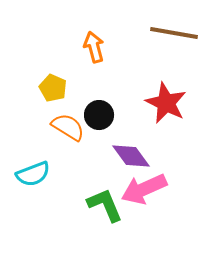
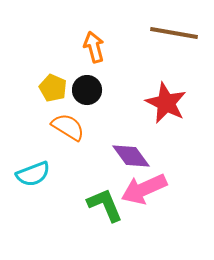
black circle: moved 12 px left, 25 px up
